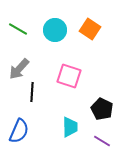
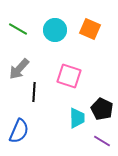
orange square: rotated 10 degrees counterclockwise
black line: moved 2 px right
cyan trapezoid: moved 7 px right, 9 px up
